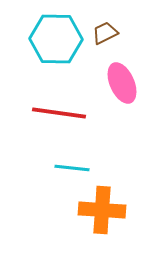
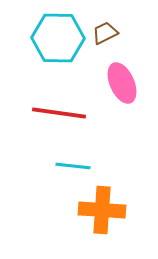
cyan hexagon: moved 2 px right, 1 px up
cyan line: moved 1 px right, 2 px up
